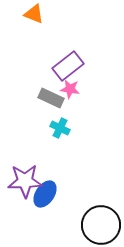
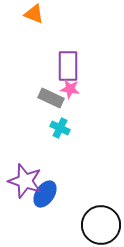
purple rectangle: rotated 52 degrees counterclockwise
purple star: rotated 20 degrees clockwise
